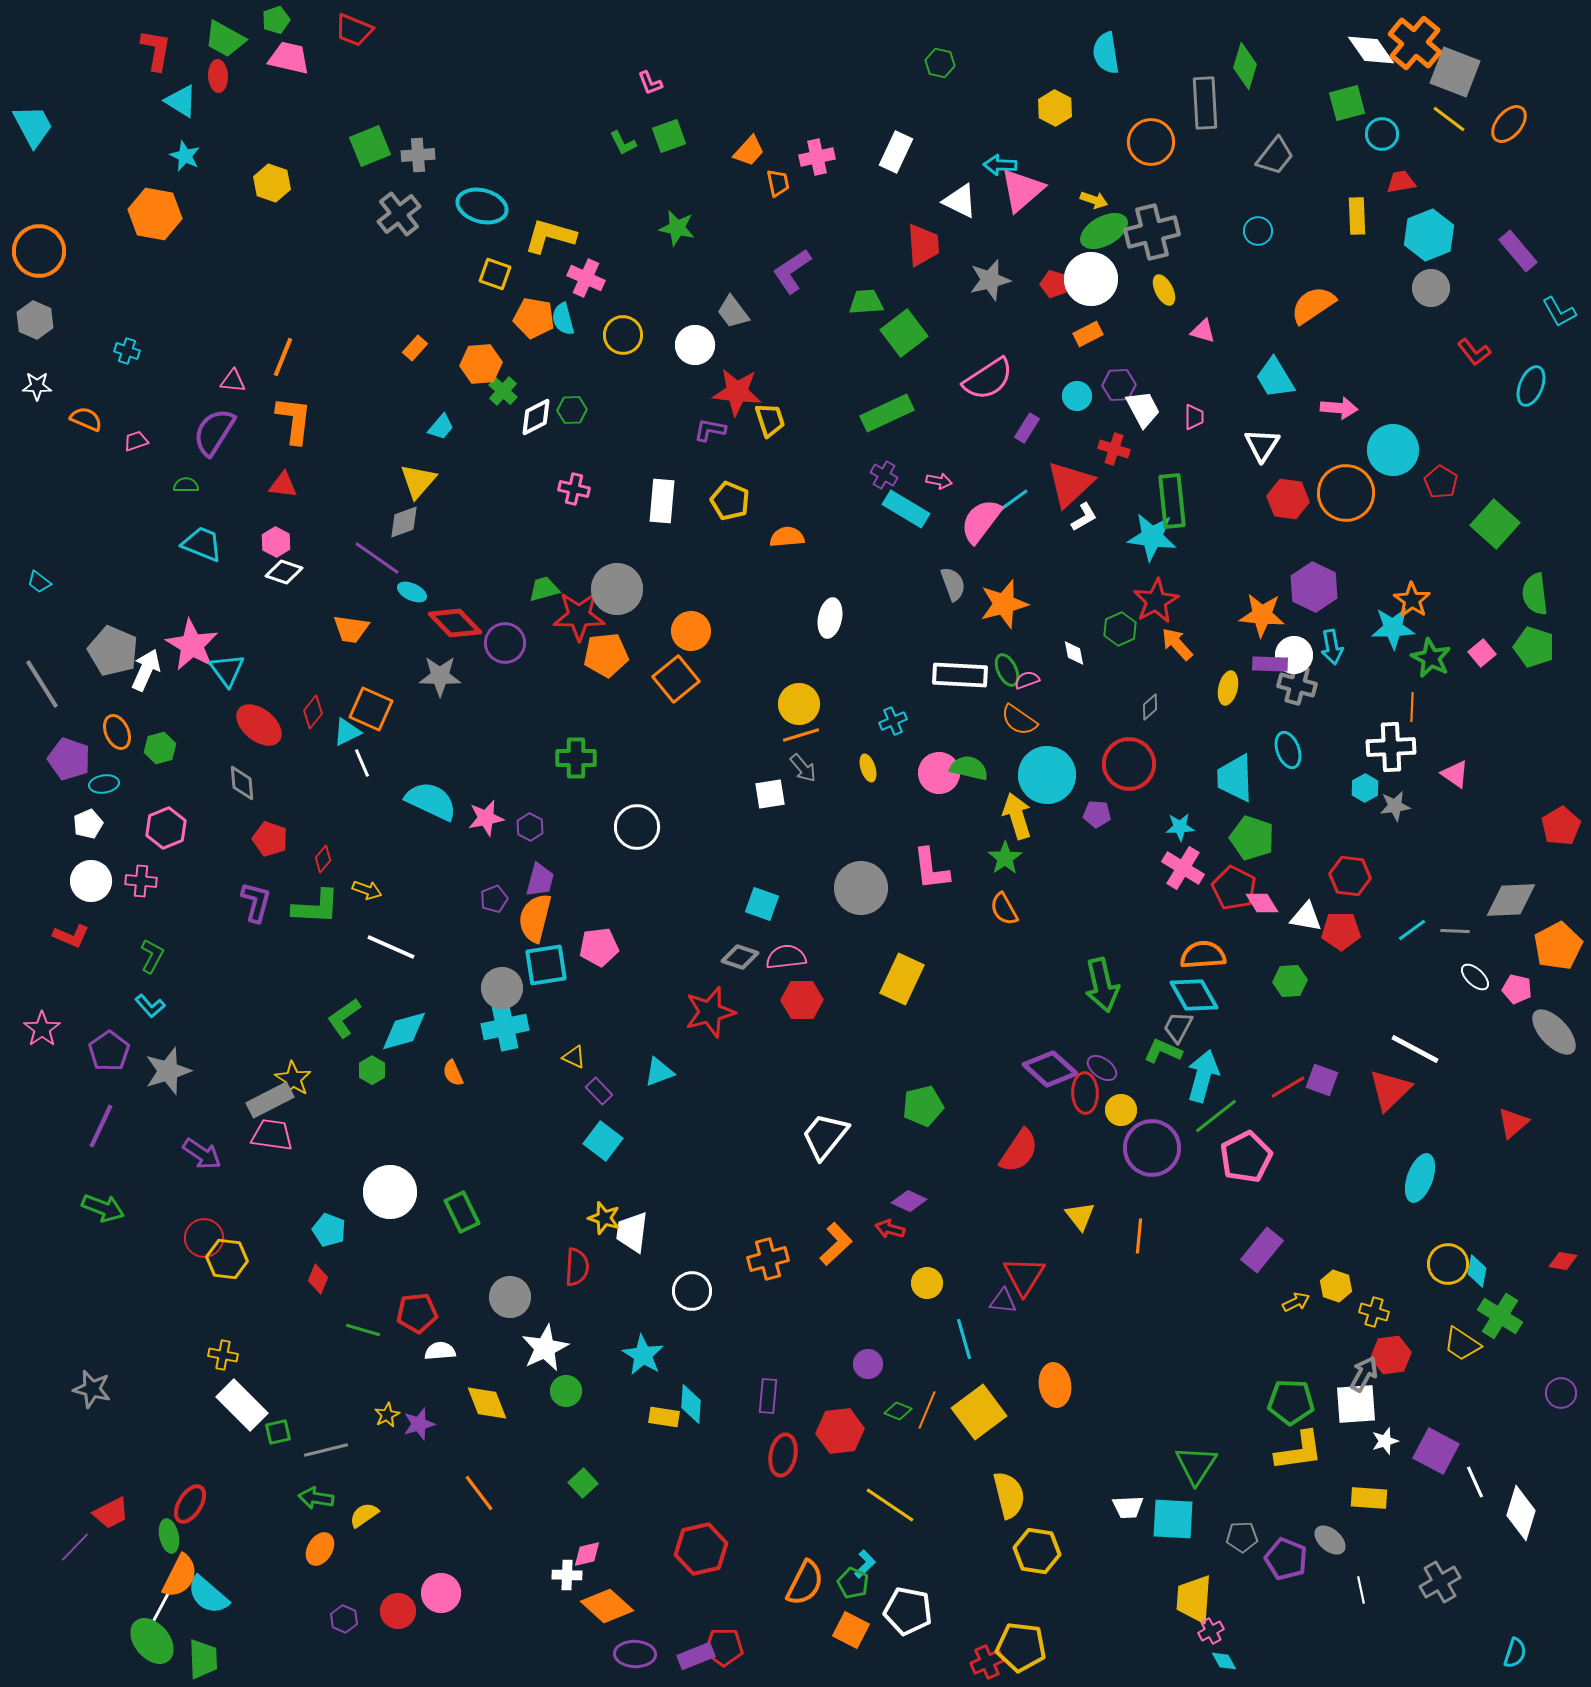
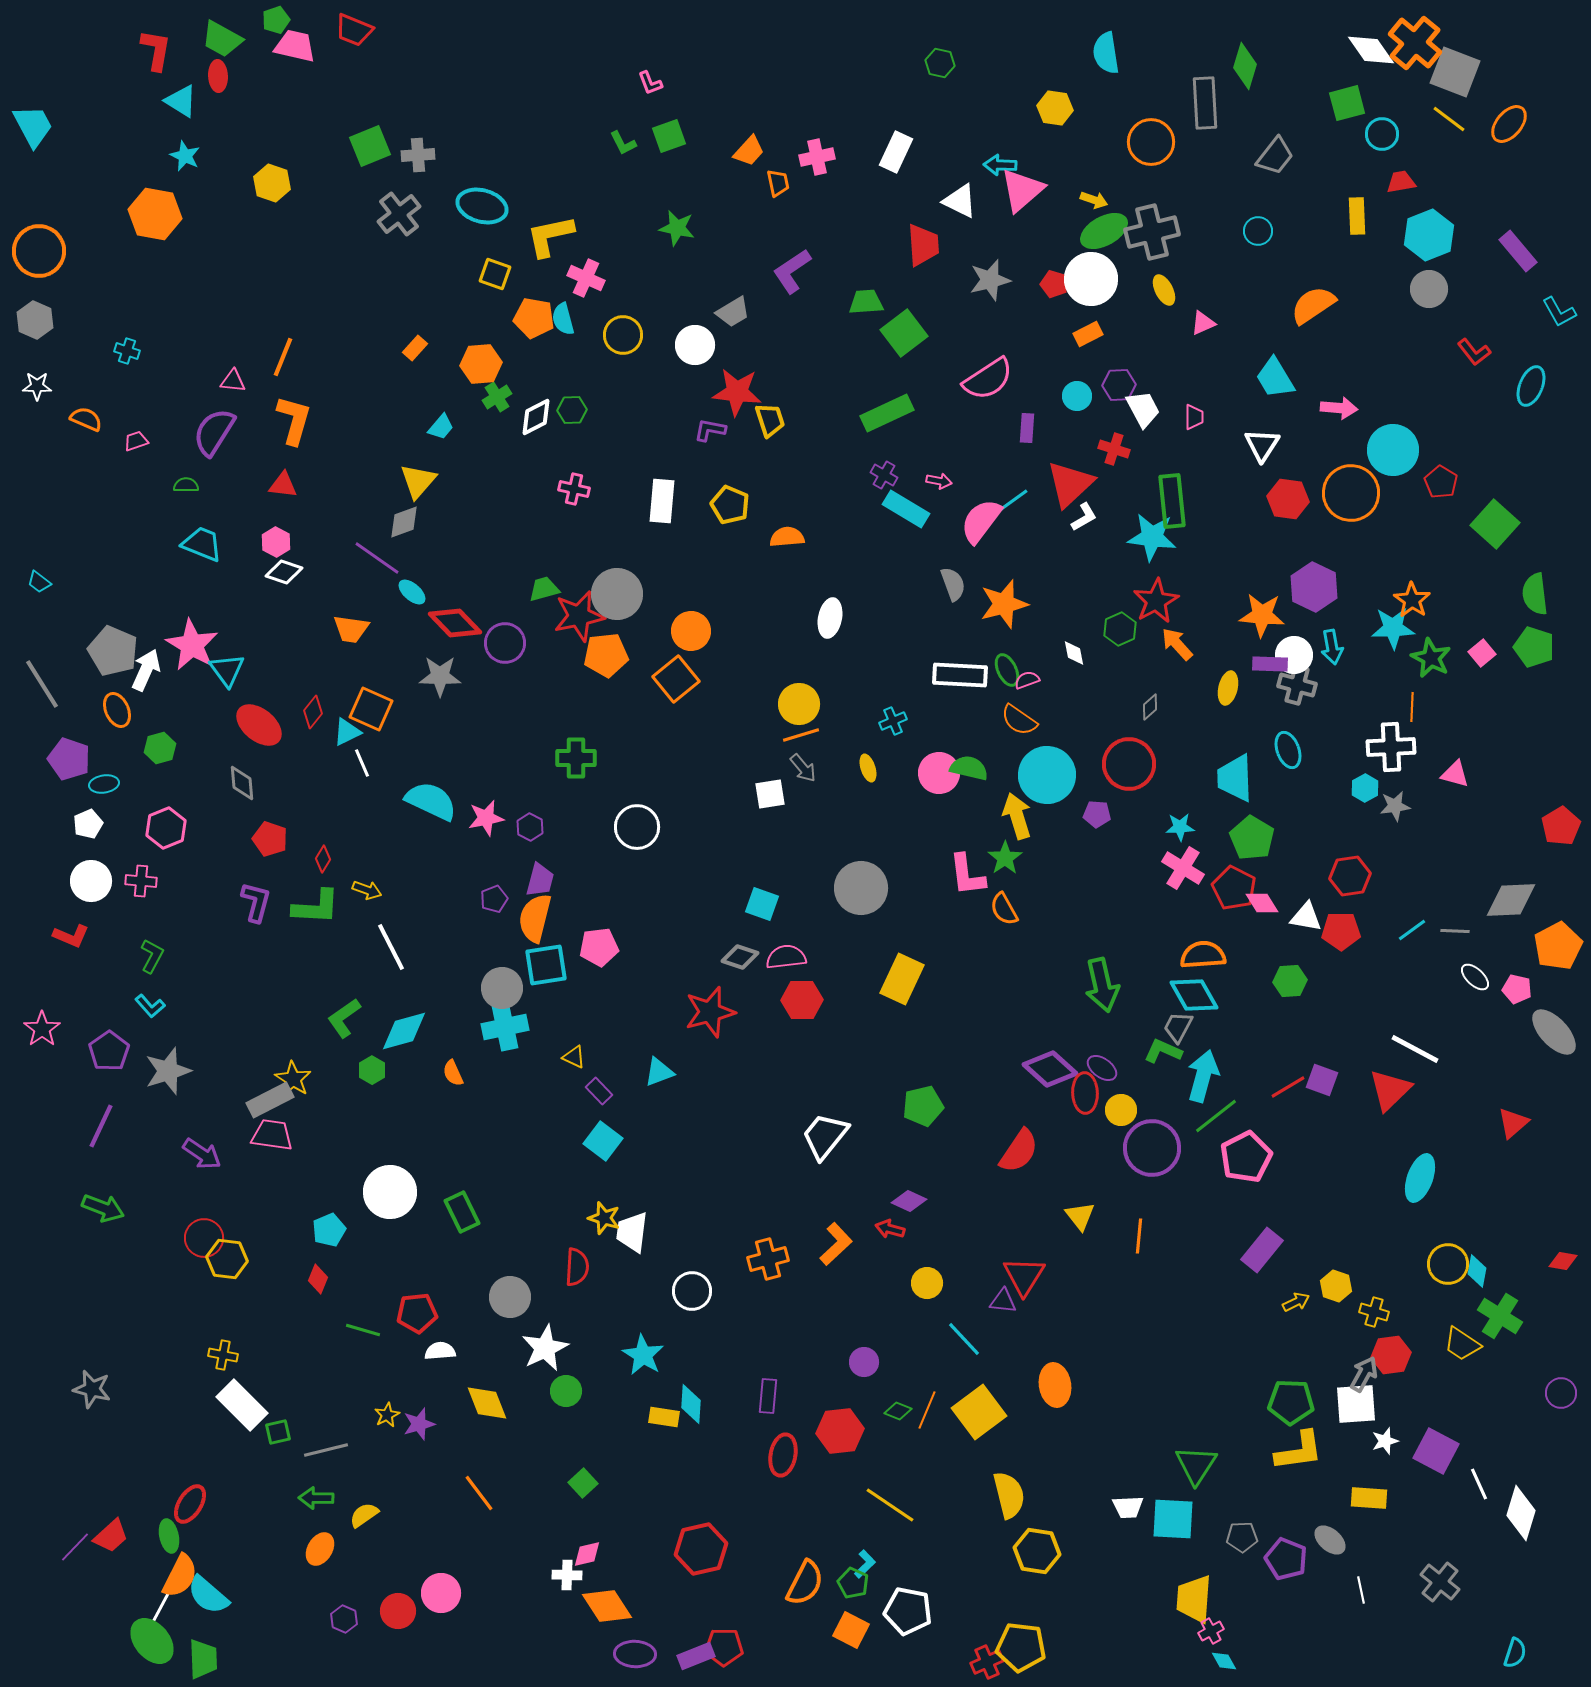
green trapezoid at (225, 39): moved 3 px left
pink trapezoid at (289, 58): moved 6 px right, 12 px up
yellow hexagon at (1055, 108): rotated 20 degrees counterclockwise
yellow L-shape at (550, 236): rotated 28 degrees counterclockwise
gray circle at (1431, 288): moved 2 px left, 1 px down
gray trapezoid at (733, 312): rotated 84 degrees counterclockwise
pink triangle at (1203, 331): moved 8 px up; rotated 40 degrees counterclockwise
green cross at (503, 391): moved 6 px left, 6 px down; rotated 16 degrees clockwise
orange L-shape at (294, 420): rotated 9 degrees clockwise
purple rectangle at (1027, 428): rotated 28 degrees counterclockwise
orange circle at (1346, 493): moved 5 px right
yellow pentagon at (730, 501): moved 4 px down
gray circle at (617, 589): moved 5 px down
cyan ellipse at (412, 592): rotated 16 degrees clockwise
red star at (579, 616): rotated 12 degrees counterclockwise
orange ellipse at (117, 732): moved 22 px up
pink triangle at (1455, 774): rotated 20 degrees counterclockwise
green pentagon at (1252, 838): rotated 12 degrees clockwise
red diamond at (323, 859): rotated 8 degrees counterclockwise
pink L-shape at (931, 869): moved 36 px right, 6 px down
red hexagon at (1350, 876): rotated 15 degrees counterclockwise
white line at (391, 947): rotated 39 degrees clockwise
cyan pentagon at (329, 1230): rotated 28 degrees clockwise
cyan line at (964, 1339): rotated 27 degrees counterclockwise
purple circle at (868, 1364): moved 4 px left, 2 px up
white line at (1475, 1482): moved 4 px right, 2 px down
green arrow at (316, 1498): rotated 8 degrees counterclockwise
red trapezoid at (111, 1513): moved 23 px down; rotated 15 degrees counterclockwise
gray cross at (1440, 1582): rotated 21 degrees counterclockwise
orange diamond at (607, 1606): rotated 15 degrees clockwise
